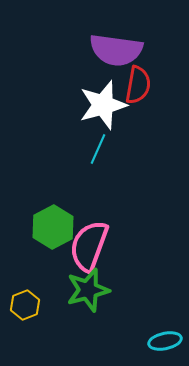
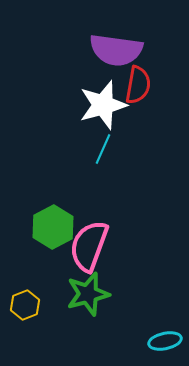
cyan line: moved 5 px right
green star: moved 4 px down
